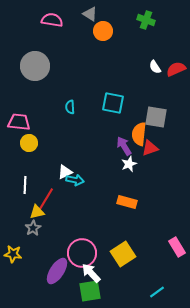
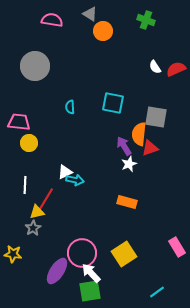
yellow square: moved 1 px right
